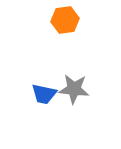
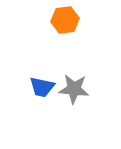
blue trapezoid: moved 2 px left, 7 px up
